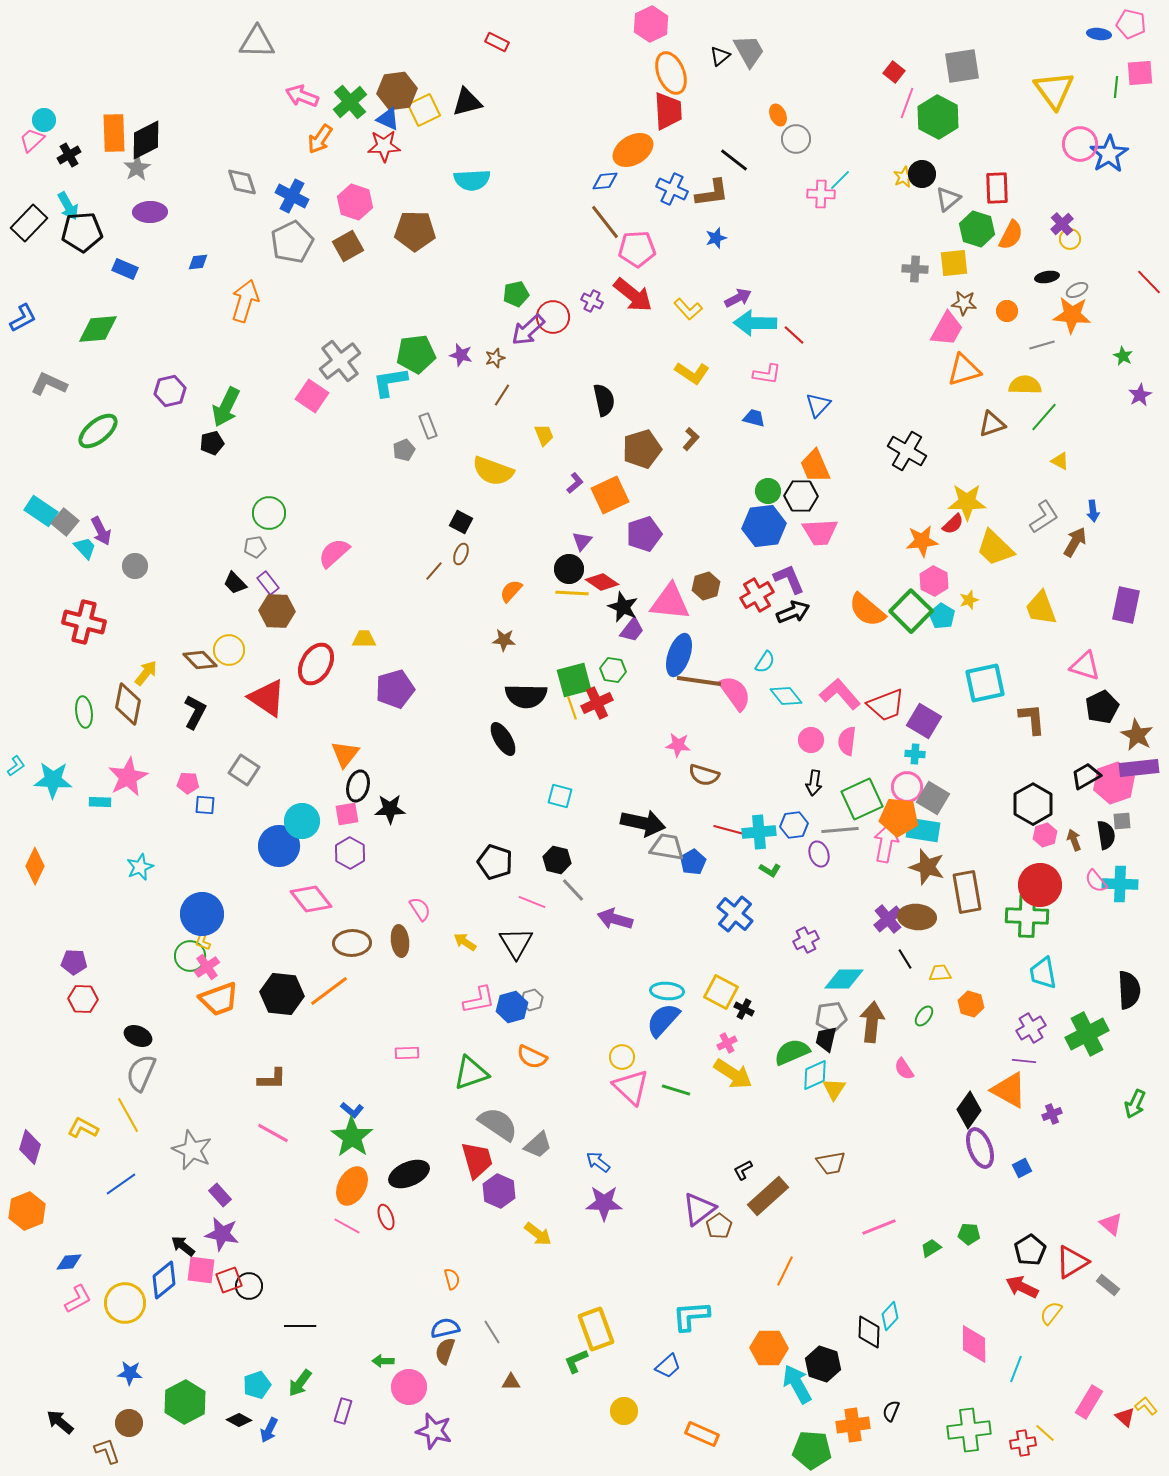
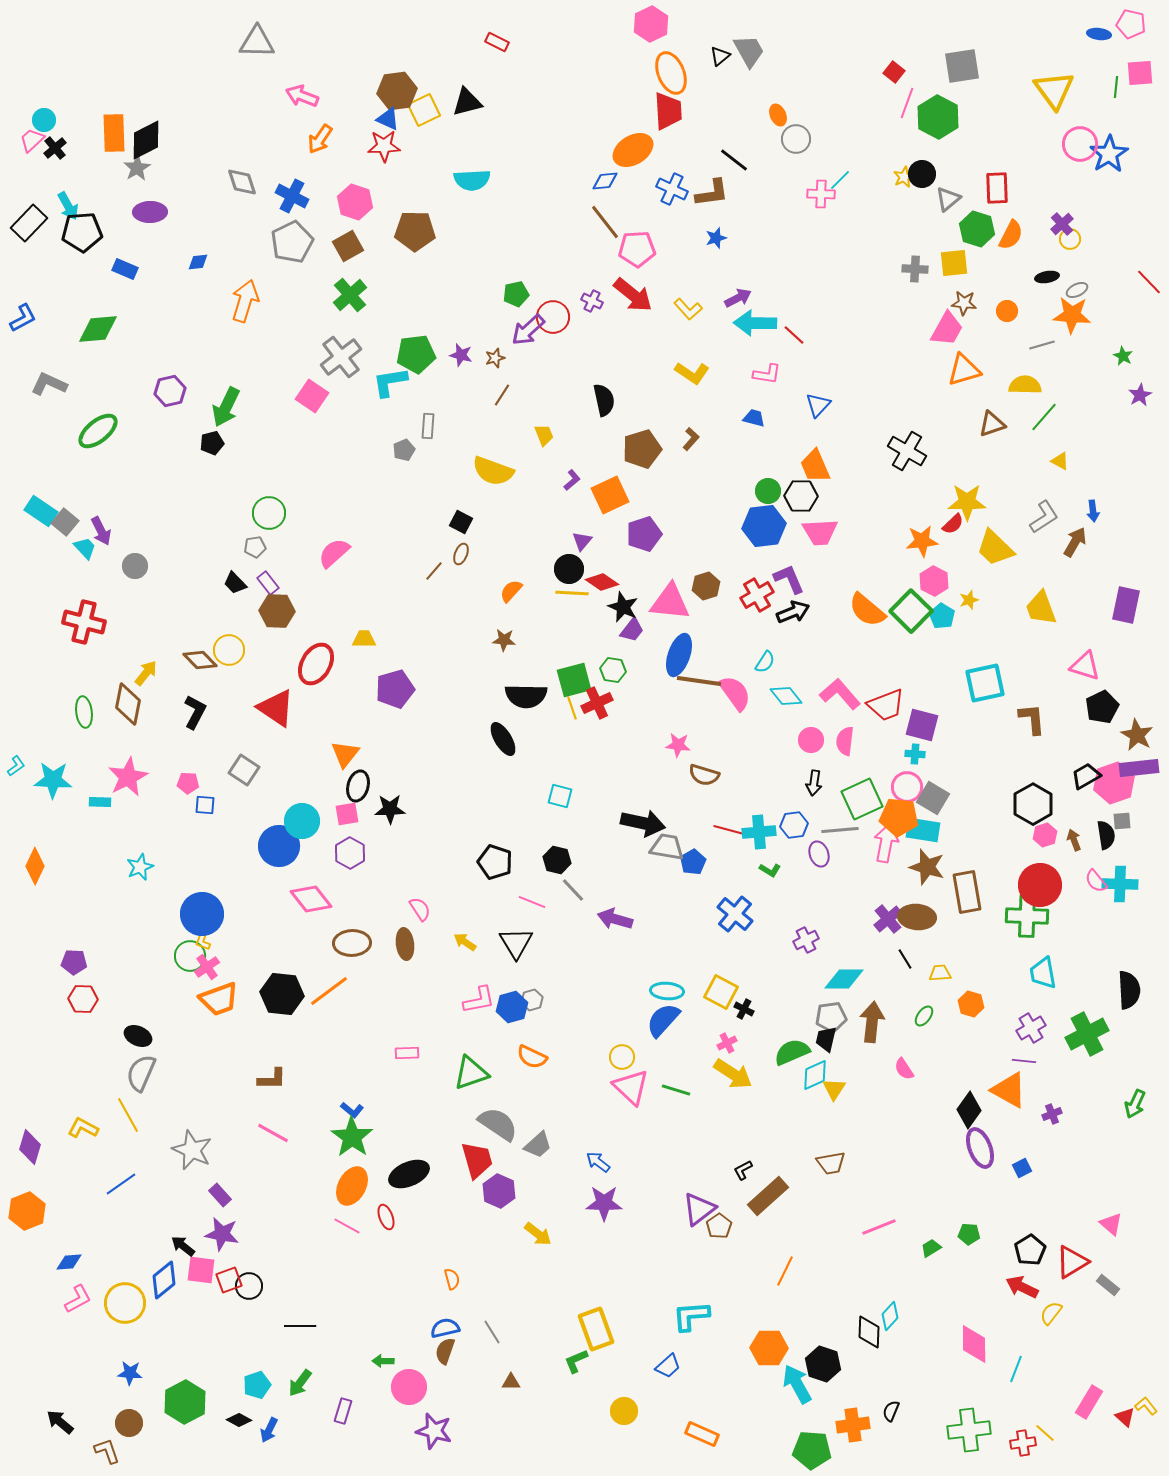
green cross at (350, 102): moved 193 px down
black cross at (69, 155): moved 14 px left, 7 px up; rotated 10 degrees counterclockwise
gray cross at (340, 361): moved 1 px right, 4 px up
gray rectangle at (428, 426): rotated 25 degrees clockwise
purple L-shape at (575, 483): moved 3 px left, 3 px up
red triangle at (267, 698): moved 9 px right, 10 px down
purple square at (924, 721): moved 2 px left, 4 px down; rotated 16 degrees counterclockwise
pink semicircle at (847, 741): moved 2 px left
brown ellipse at (400, 941): moved 5 px right, 3 px down
